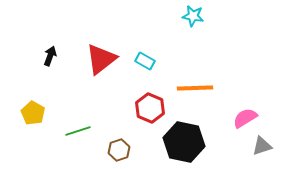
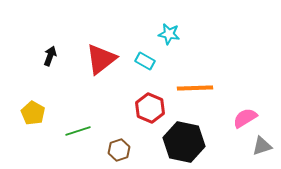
cyan star: moved 24 px left, 18 px down
